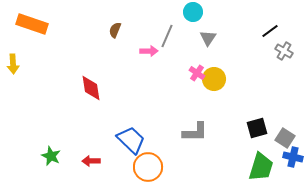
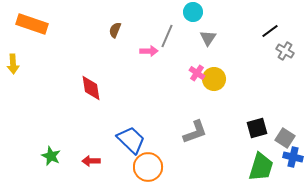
gray cross: moved 1 px right
gray L-shape: rotated 20 degrees counterclockwise
